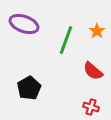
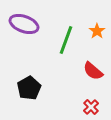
red cross: rotated 28 degrees clockwise
